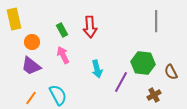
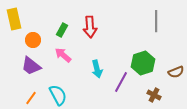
green rectangle: rotated 56 degrees clockwise
orange circle: moved 1 px right, 2 px up
pink arrow: rotated 24 degrees counterclockwise
green hexagon: rotated 25 degrees counterclockwise
brown semicircle: moved 5 px right; rotated 84 degrees counterclockwise
brown cross: rotated 32 degrees counterclockwise
